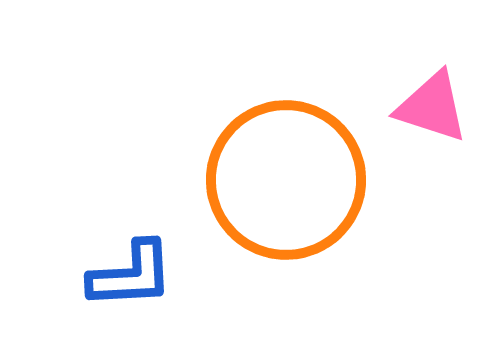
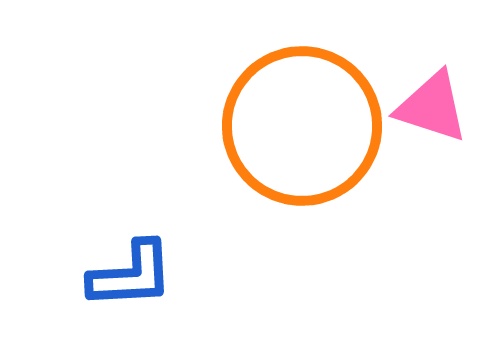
orange circle: moved 16 px right, 54 px up
